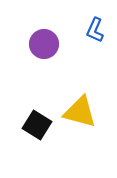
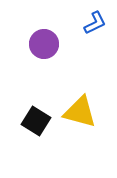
blue L-shape: moved 7 px up; rotated 140 degrees counterclockwise
black square: moved 1 px left, 4 px up
